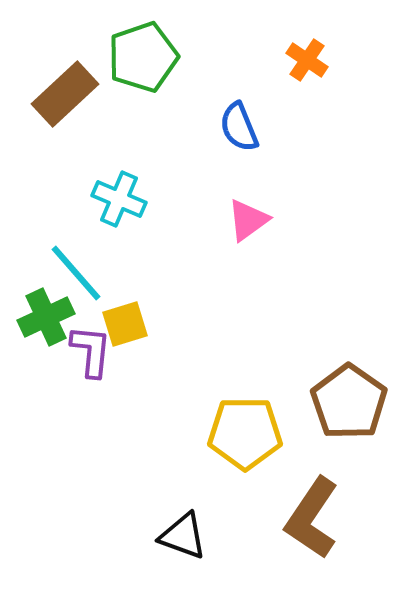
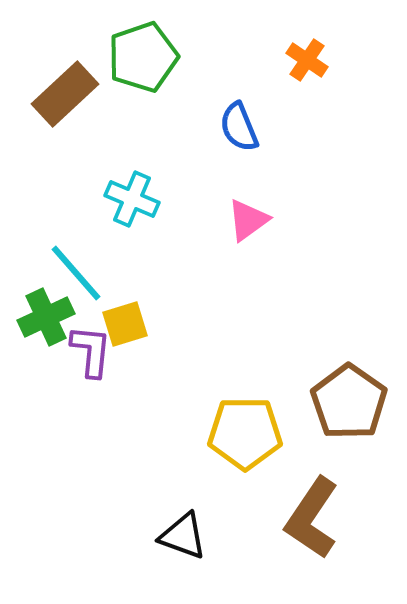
cyan cross: moved 13 px right
